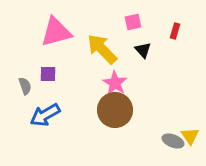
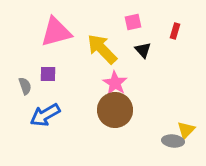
yellow triangle: moved 4 px left, 6 px up; rotated 18 degrees clockwise
gray ellipse: rotated 15 degrees counterclockwise
